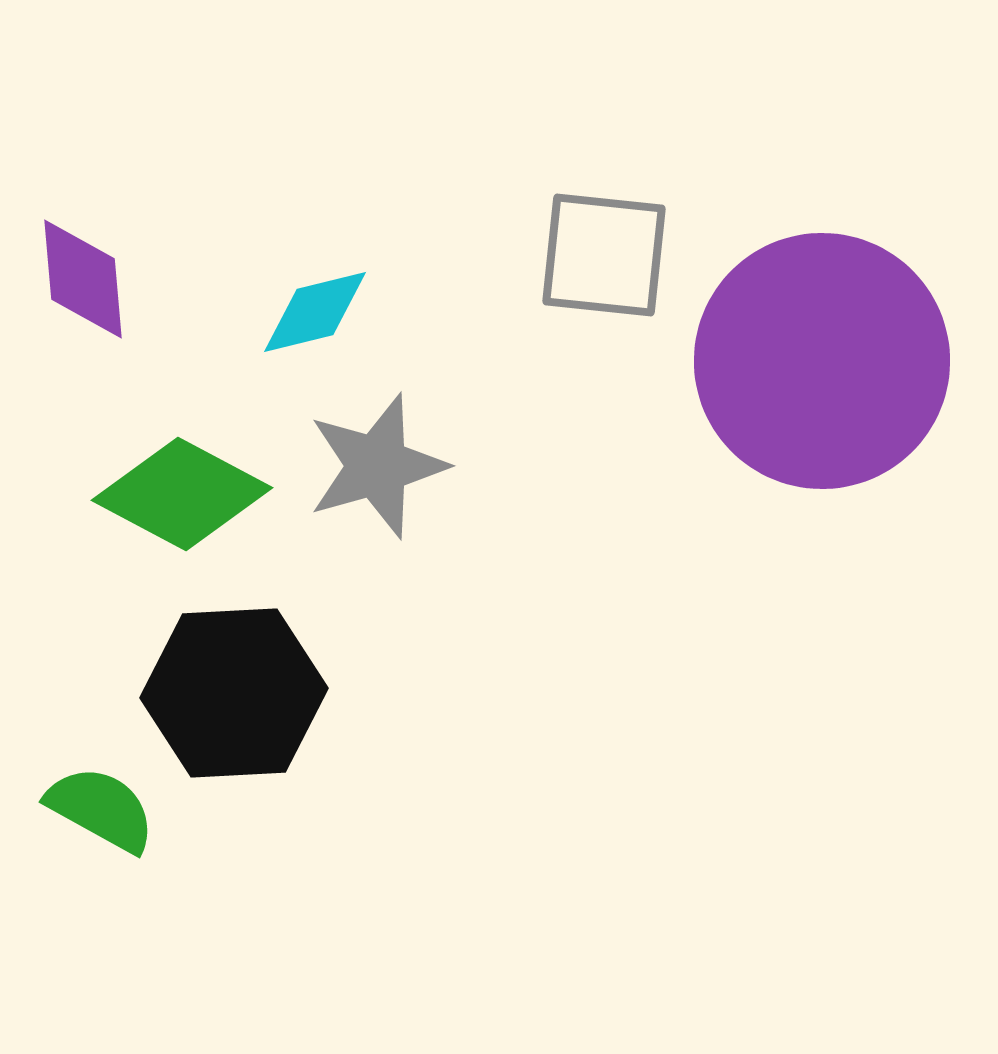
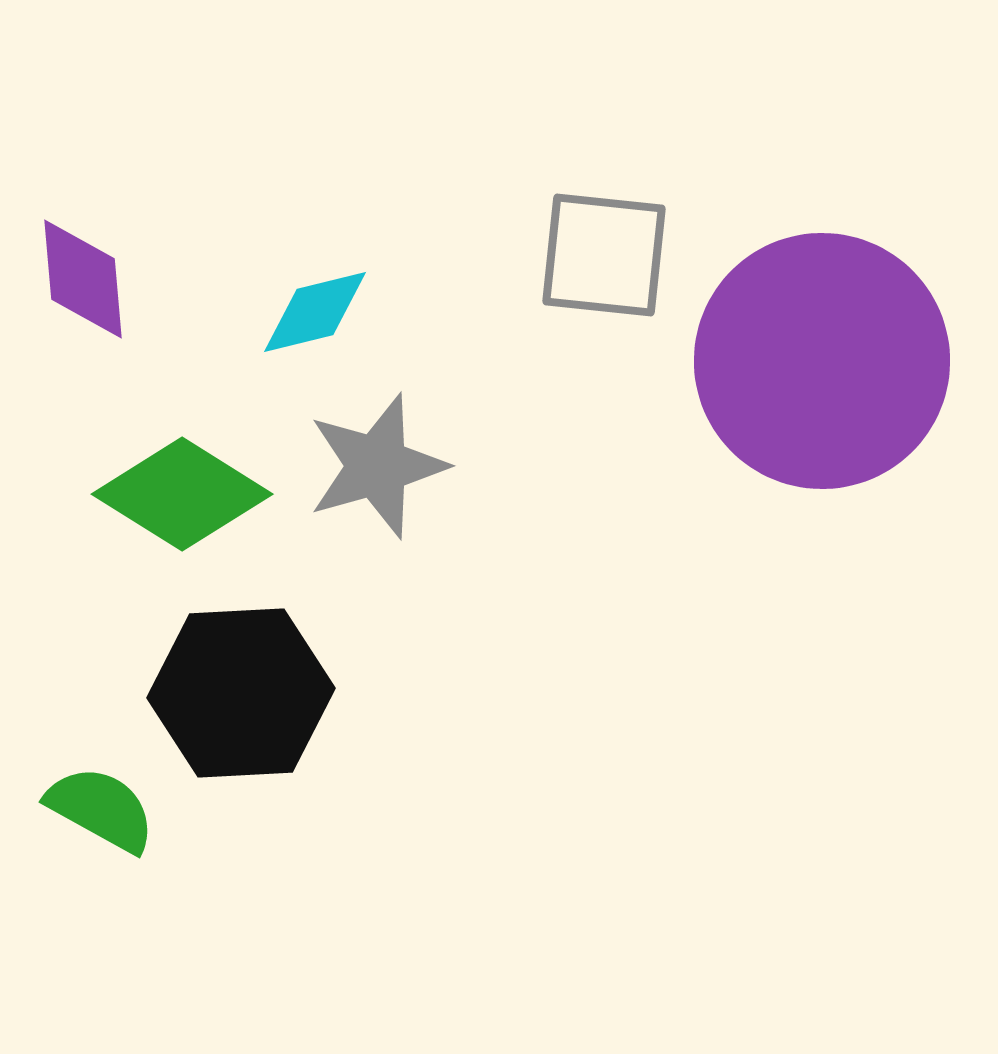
green diamond: rotated 4 degrees clockwise
black hexagon: moved 7 px right
